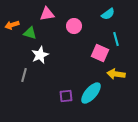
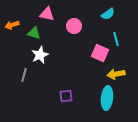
pink triangle: rotated 21 degrees clockwise
green triangle: moved 4 px right
yellow arrow: rotated 18 degrees counterclockwise
cyan ellipse: moved 16 px right, 5 px down; rotated 35 degrees counterclockwise
